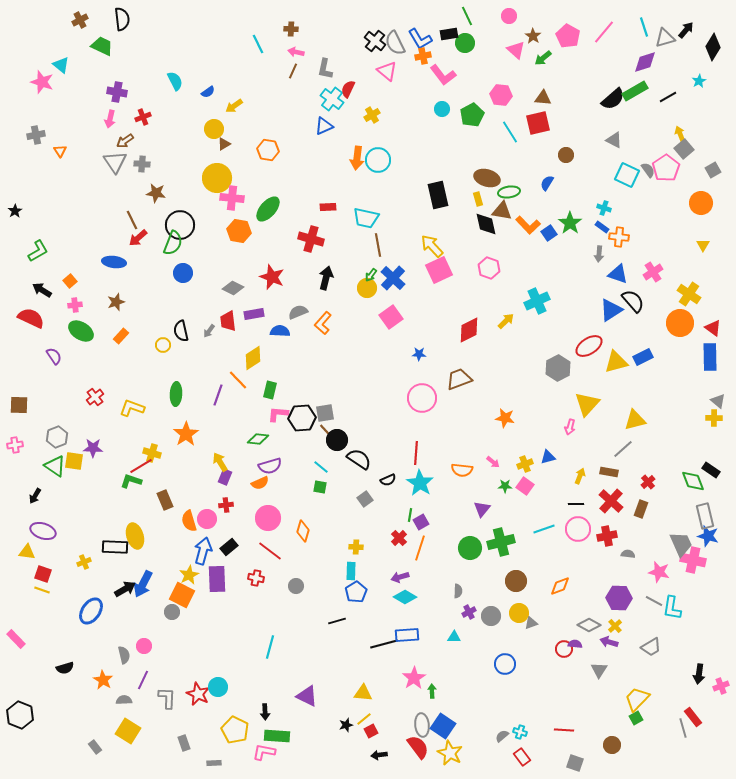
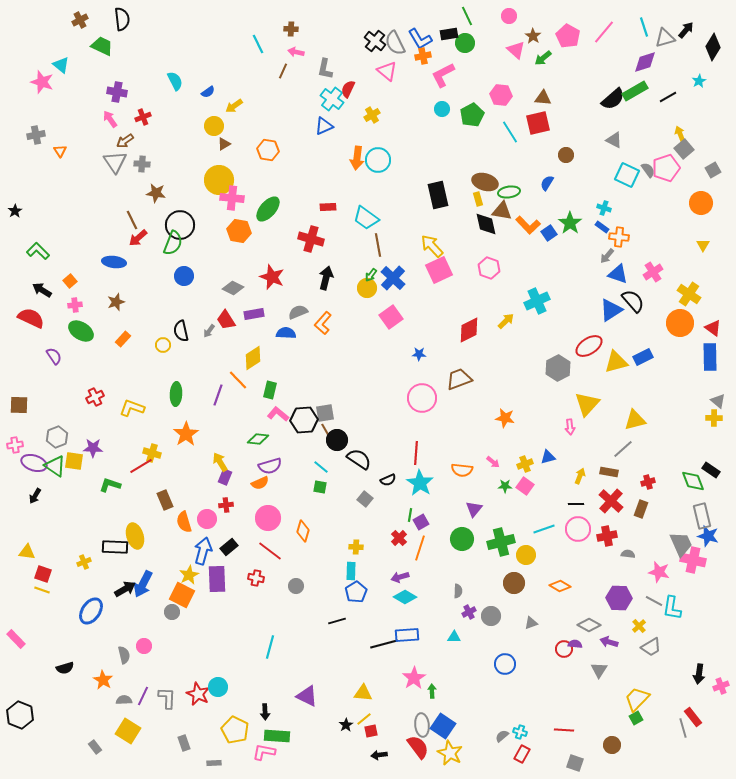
brown line at (293, 71): moved 10 px left
pink L-shape at (443, 75): rotated 100 degrees clockwise
pink arrow at (110, 119): rotated 132 degrees clockwise
yellow circle at (214, 129): moved 3 px up
pink pentagon at (666, 168): rotated 16 degrees clockwise
yellow circle at (217, 178): moved 2 px right, 2 px down
brown ellipse at (487, 178): moved 2 px left, 4 px down
cyan trapezoid at (366, 218): rotated 24 degrees clockwise
green L-shape at (38, 251): rotated 105 degrees counterclockwise
gray arrow at (599, 254): moved 8 px right, 2 px down; rotated 35 degrees clockwise
blue circle at (183, 273): moved 1 px right, 3 px down
red trapezoid at (228, 321): moved 2 px left, 1 px up; rotated 25 degrees counterclockwise
blue semicircle at (280, 331): moved 6 px right, 2 px down
orange rectangle at (121, 336): moved 2 px right, 3 px down
red cross at (95, 397): rotated 12 degrees clockwise
pink L-shape at (278, 414): rotated 35 degrees clockwise
black hexagon at (302, 418): moved 2 px right, 2 px down
pink arrow at (570, 427): rotated 21 degrees counterclockwise
brown line at (326, 431): rotated 14 degrees clockwise
green L-shape at (131, 481): moved 21 px left, 4 px down
red cross at (648, 482): rotated 24 degrees clockwise
gray square at (365, 499): rotated 14 degrees counterclockwise
purple triangle at (482, 509): moved 8 px left
gray rectangle at (705, 516): moved 3 px left
orange semicircle at (189, 521): moved 5 px left, 1 px down
purple ellipse at (43, 531): moved 9 px left, 68 px up
green circle at (470, 548): moved 8 px left, 9 px up
brown circle at (516, 581): moved 2 px left, 2 px down
orange diamond at (560, 586): rotated 50 degrees clockwise
yellow circle at (519, 613): moved 7 px right, 58 px up
yellow cross at (615, 626): moved 24 px right
purple line at (143, 680): moved 16 px down
black star at (346, 725): rotated 16 degrees counterclockwise
red square at (371, 731): rotated 16 degrees clockwise
red rectangle at (522, 757): moved 3 px up; rotated 66 degrees clockwise
